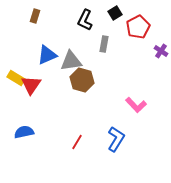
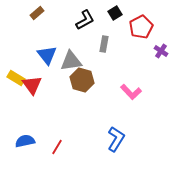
brown rectangle: moved 2 px right, 3 px up; rotated 32 degrees clockwise
black L-shape: rotated 145 degrees counterclockwise
red pentagon: moved 3 px right
blue triangle: rotated 45 degrees counterclockwise
red triangle: moved 1 px right; rotated 10 degrees counterclockwise
pink L-shape: moved 5 px left, 13 px up
blue semicircle: moved 1 px right, 9 px down
red line: moved 20 px left, 5 px down
